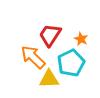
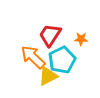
orange star: rotated 24 degrees counterclockwise
cyan pentagon: moved 9 px left, 3 px up
yellow triangle: moved 1 px left, 3 px up; rotated 25 degrees counterclockwise
